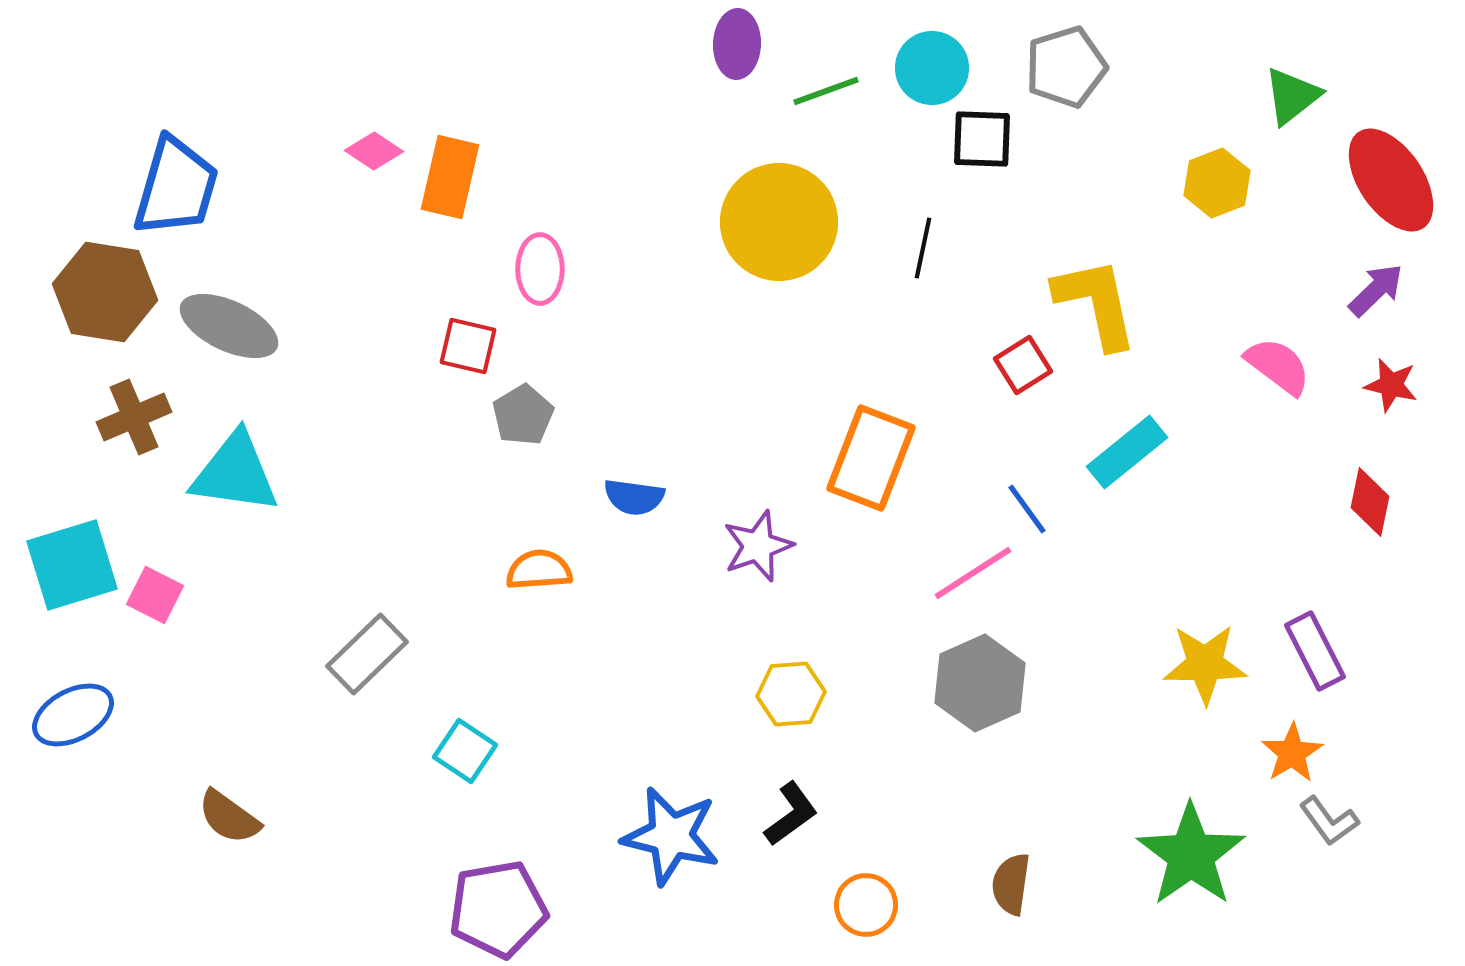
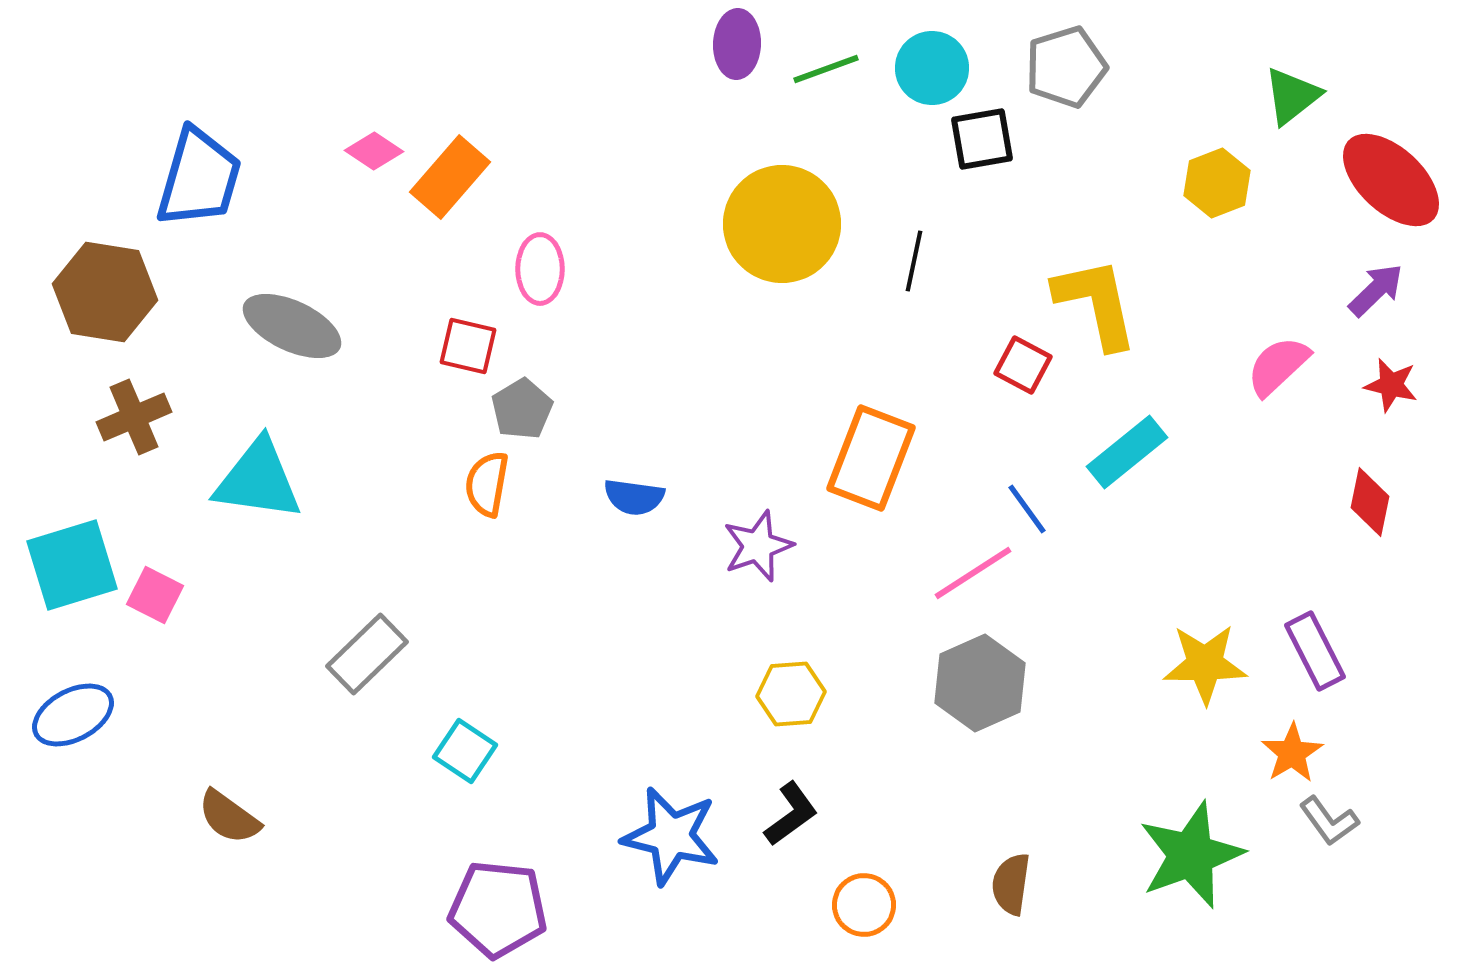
green line at (826, 91): moved 22 px up
black square at (982, 139): rotated 12 degrees counterclockwise
orange rectangle at (450, 177): rotated 28 degrees clockwise
red ellipse at (1391, 180): rotated 13 degrees counterclockwise
blue trapezoid at (176, 187): moved 23 px right, 9 px up
yellow circle at (779, 222): moved 3 px right, 2 px down
black line at (923, 248): moved 9 px left, 13 px down
gray ellipse at (229, 326): moved 63 px right
red square at (1023, 365): rotated 30 degrees counterclockwise
pink semicircle at (1278, 366): rotated 80 degrees counterclockwise
gray pentagon at (523, 415): moved 1 px left, 6 px up
cyan triangle at (235, 473): moved 23 px right, 7 px down
orange semicircle at (539, 570): moved 52 px left, 86 px up; rotated 76 degrees counterclockwise
green star at (1191, 855): rotated 15 degrees clockwise
orange circle at (866, 905): moved 2 px left
purple pentagon at (498, 909): rotated 16 degrees clockwise
